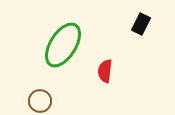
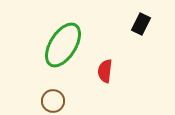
brown circle: moved 13 px right
